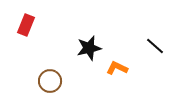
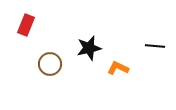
black line: rotated 36 degrees counterclockwise
orange L-shape: moved 1 px right
brown circle: moved 17 px up
